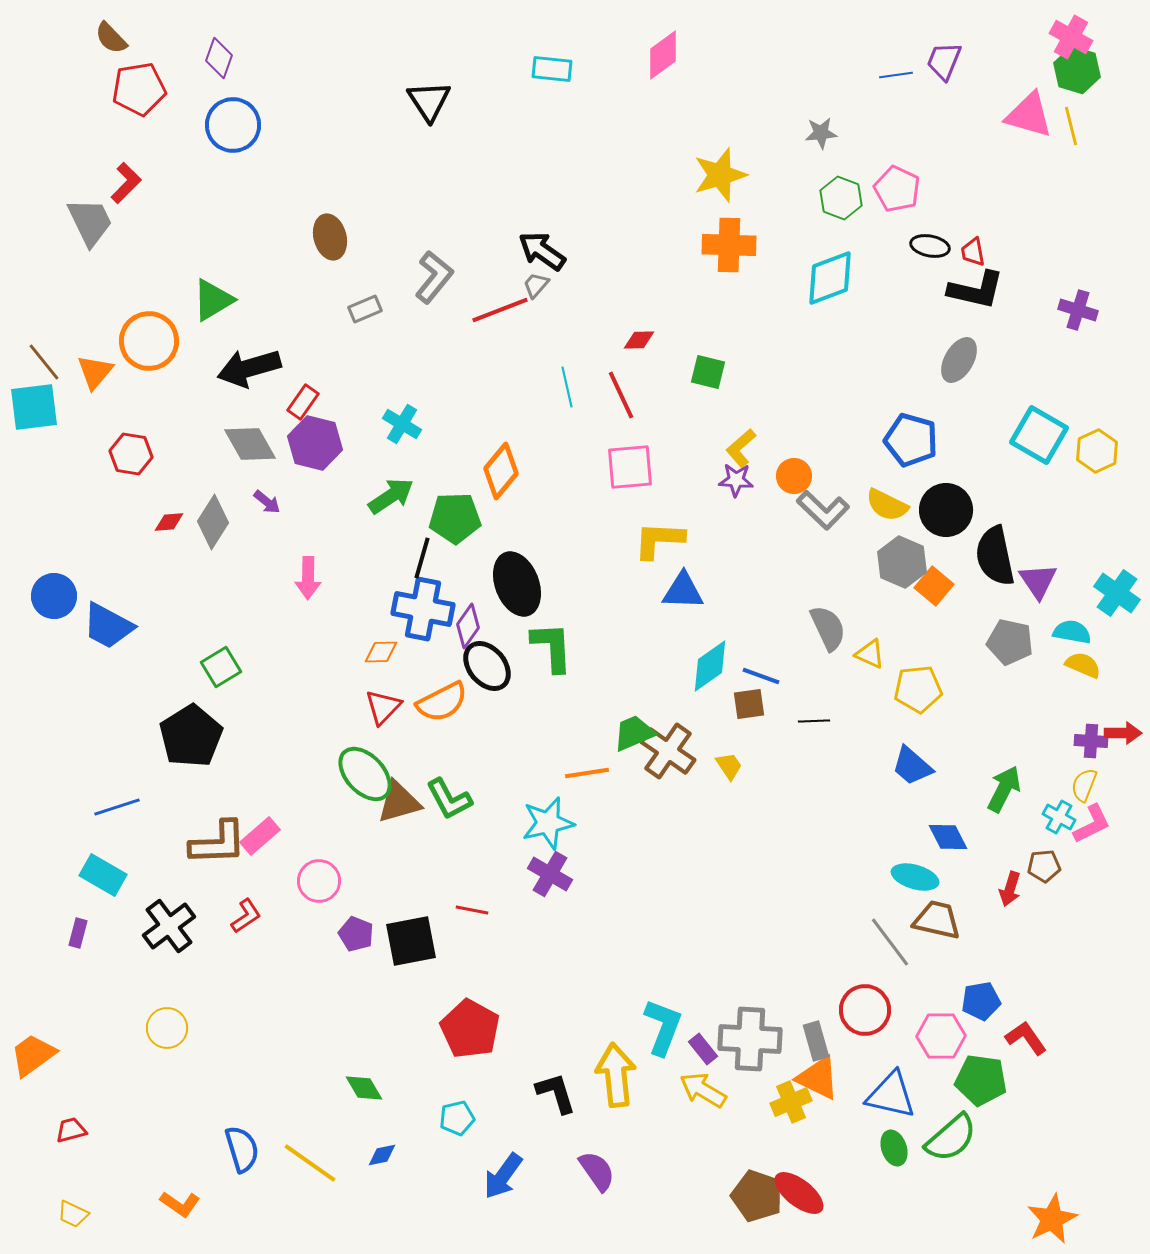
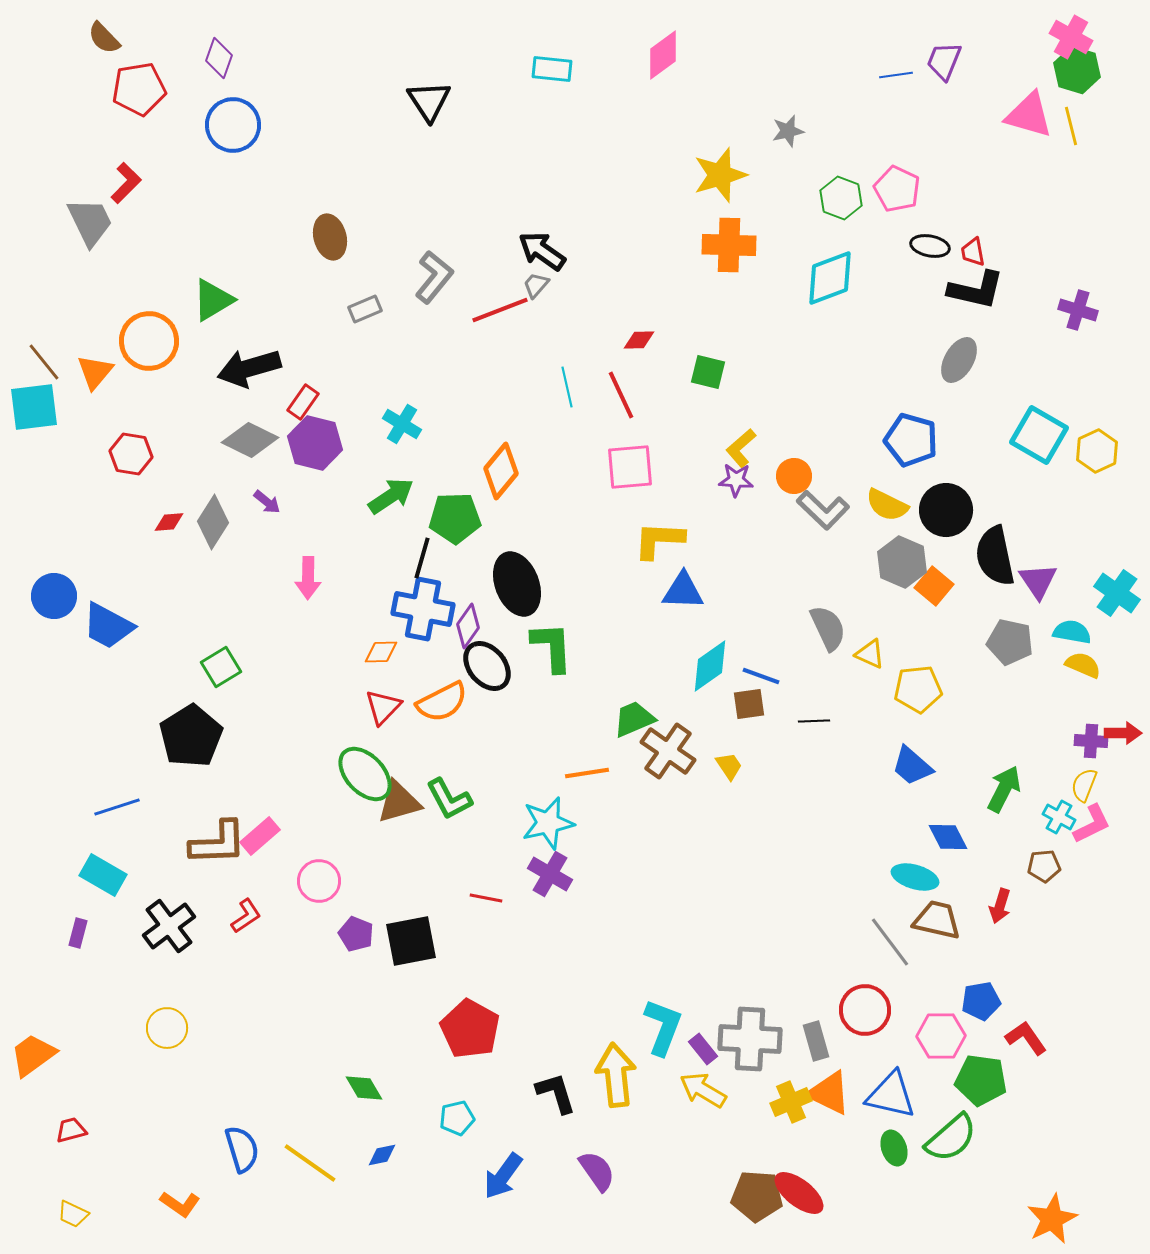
brown semicircle at (111, 38): moved 7 px left
gray star at (821, 133): moved 33 px left, 2 px up; rotated 8 degrees counterclockwise
gray diamond at (250, 444): moved 4 px up; rotated 34 degrees counterclockwise
green trapezoid at (634, 733): moved 14 px up
red arrow at (1010, 889): moved 10 px left, 17 px down
red line at (472, 910): moved 14 px right, 12 px up
orange triangle at (818, 1078): moved 11 px right, 15 px down
brown pentagon at (757, 1196): rotated 15 degrees counterclockwise
